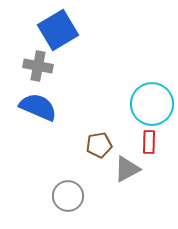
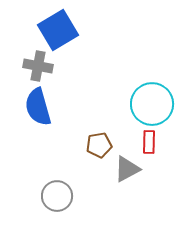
blue semicircle: rotated 129 degrees counterclockwise
gray circle: moved 11 px left
